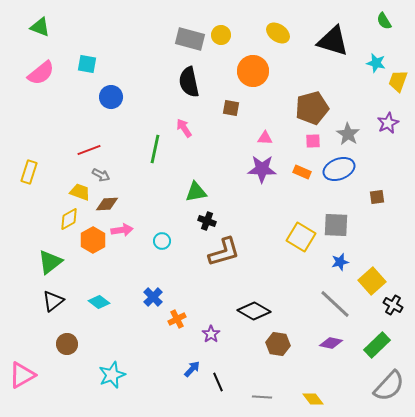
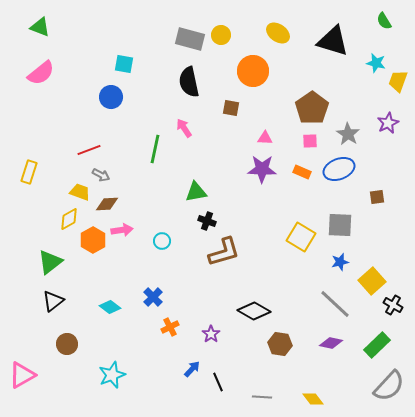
cyan square at (87, 64): moved 37 px right
brown pentagon at (312, 108): rotated 20 degrees counterclockwise
pink square at (313, 141): moved 3 px left
gray square at (336, 225): moved 4 px right
cyan diamond at (99, 302): moved 11 px right, 5 px down
orange cross at (177, 319): moved 7 px left, 8 px down
brown hexagon at (278, 344): moved 2 px right
